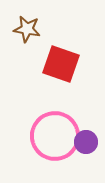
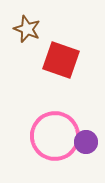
brown star: rotated 12 degrees clockwise
red square: moved 4 px up
